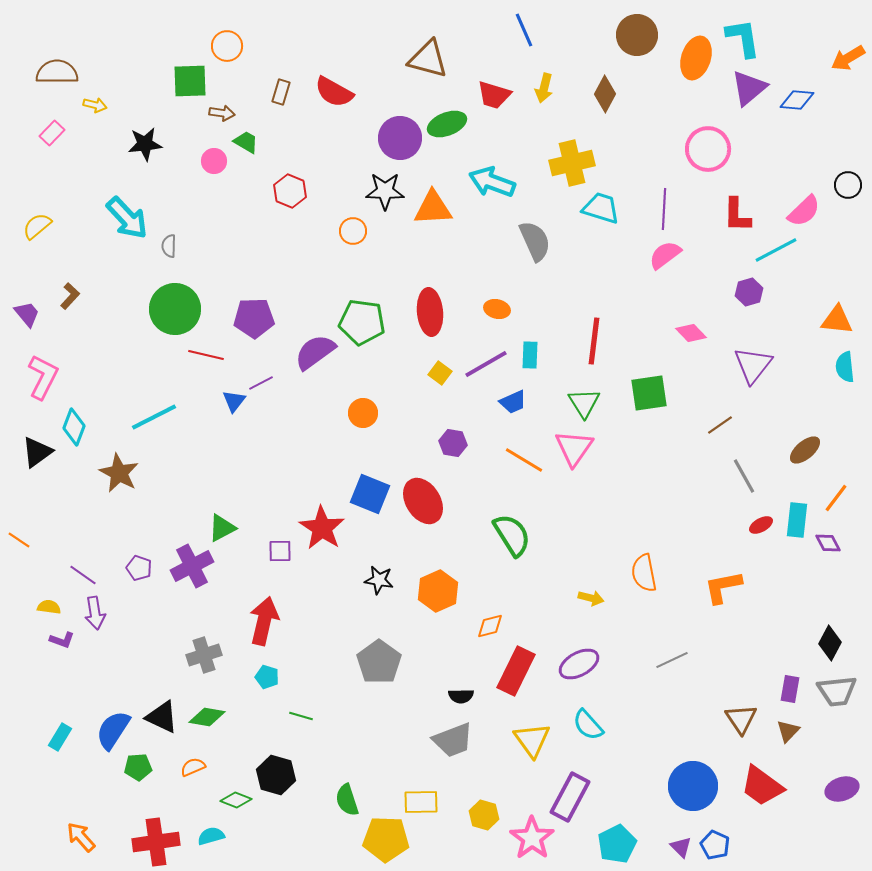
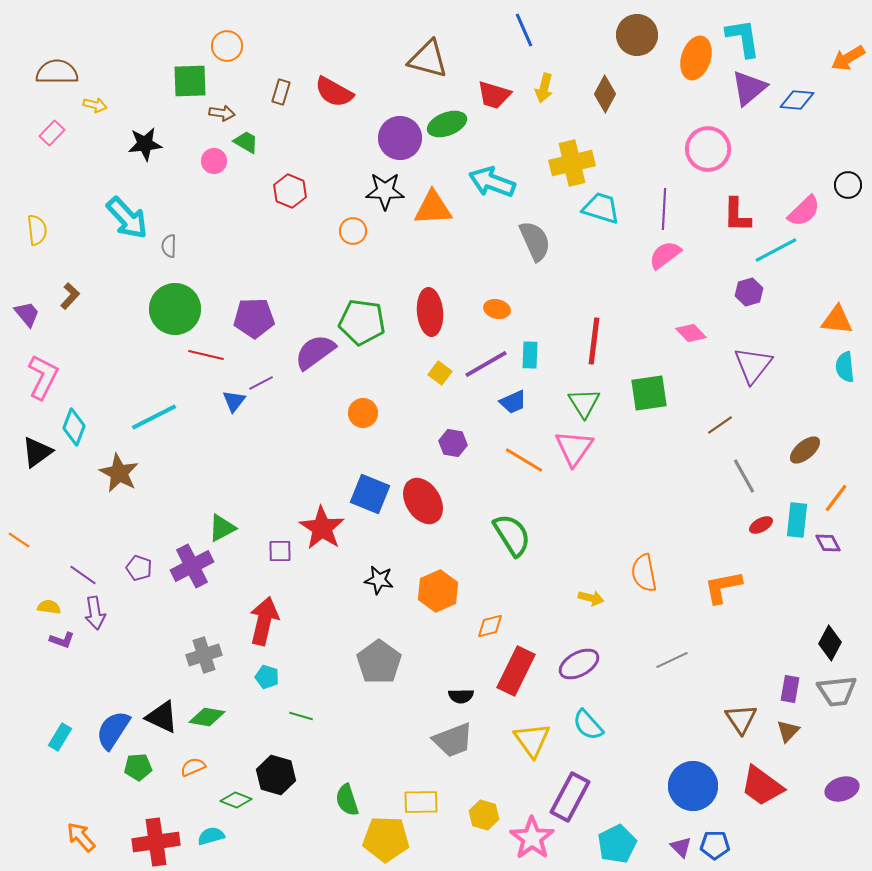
yellow semicircle at (37, 226): moved 4 px down; rotated 124 degrees clockwise
blue pentagon at (715, 845): rotated 24 degrees counterclockwise
